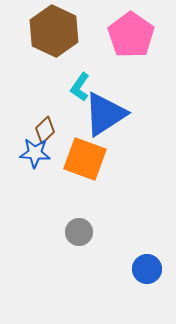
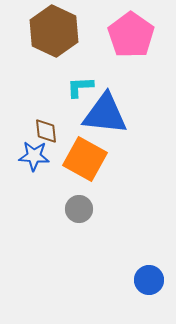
cyan L-shape: rotated 52 degrees clockwise
blue triangle: rotated 39 degrees clockwise
brown diamond: moved 1 px right, 1 px down; rotated 52 degrees counterclockwise
blue star: moved 1 px left, 3 px down
orange square: rotated 9 degrees clockwise
gray circle: moved 23 px up
blue circle: moved 2 px right, 11 px down
